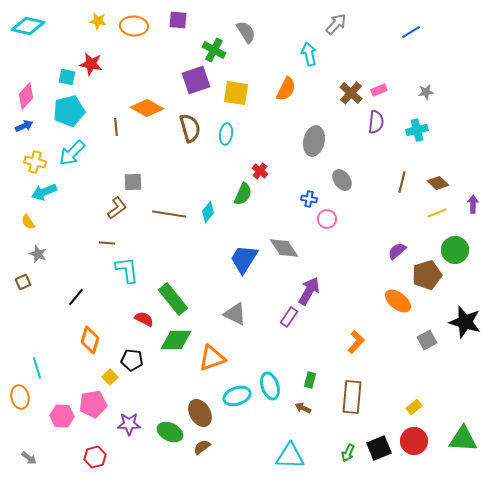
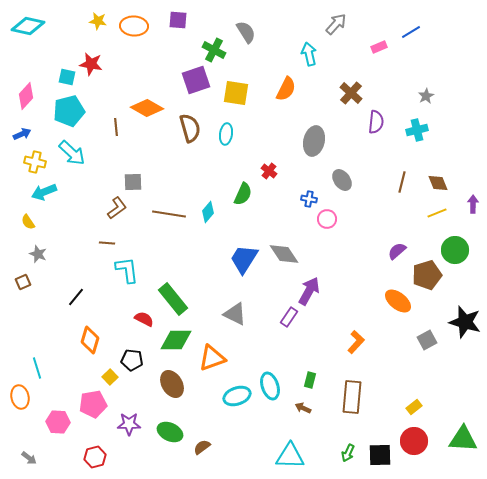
pink rectangle at (379, 90): moved 43 px up
gray star at (426, 92): moved 4 px down; rotated 21 degrees counterclockwise
blue arrow at (24, 126): moved 2 px left, 8 px down
cyan arrow at (72, 153): rotated 92 degrees counterclockwise
red cross at (260, 171): moved 9 px right
brown diamond at (438, 183): rotated 25 degrees clockwise
gray diamond at (284, 248): moved 6 px down
brown ellipse at (200, 413): moved 28 px left, 29 px up
pink hexagon at (62, 416): moved 4 px left, 6 px down
black square at (379, 448): moved 1 px right, 7 px down; rotated 20 degrees clockwise
